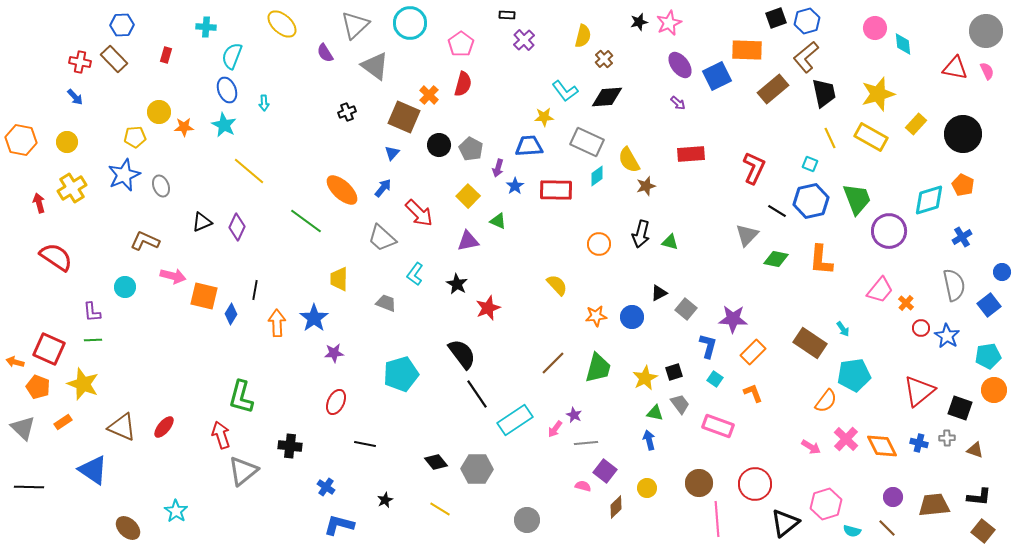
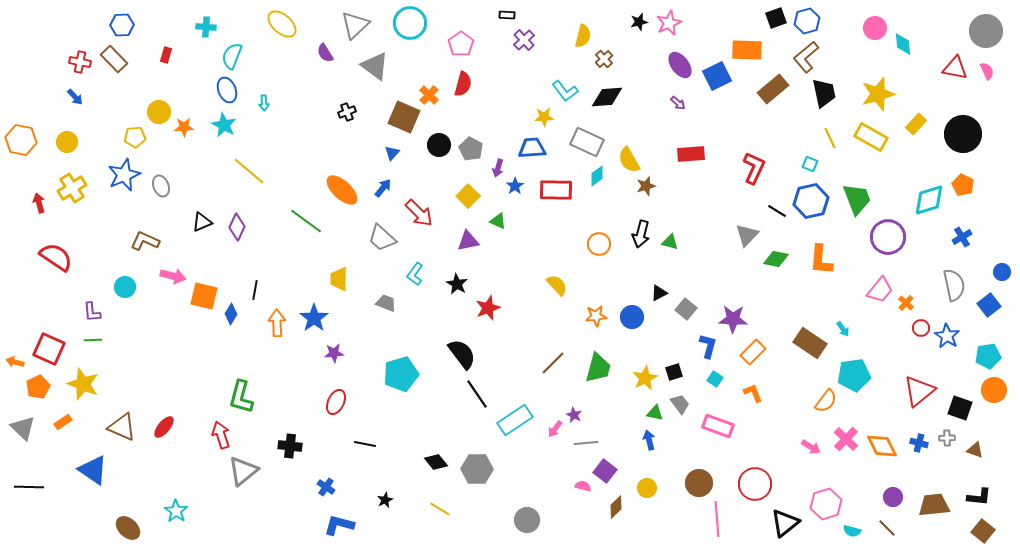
blue trapezoid at (529, 146): moved 3 px right, 2 px down
purple circle at (889, 231): moved 1 px left, 6 px down
orange pentagon at (38, 387): rotated 25 degrees clockwise
